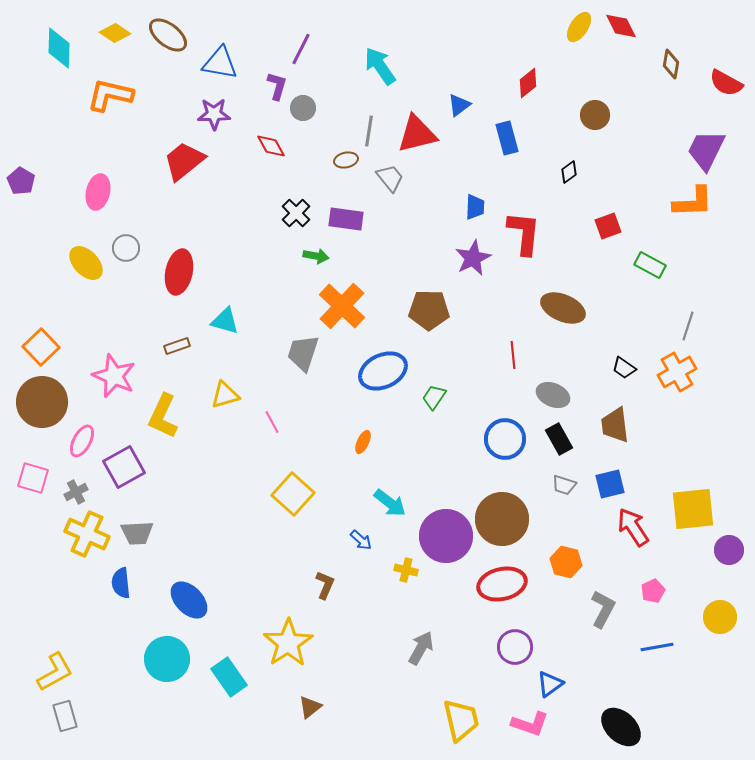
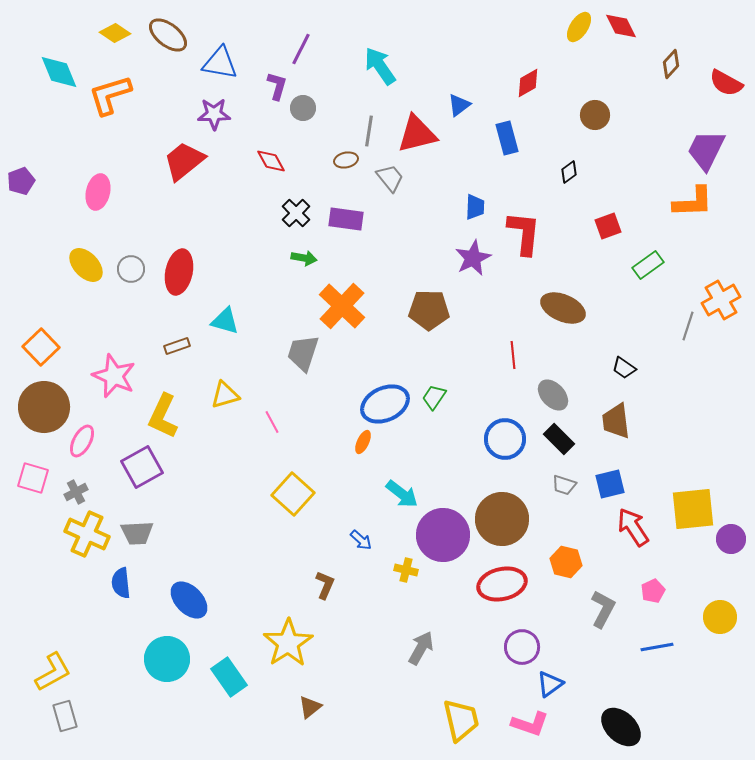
cyan diamond at (59, 48): moved 24 px down; rotated 24 degrees counterclockwise
brown diamond at (671, 64): rotated 32 degrees clockwise
red diamond at (528, 83): rotated 8 degrees clockwise
orange L-shape at (110, 95): rotated 30 degrees counterclockwise
red diamond at (271, 146): moved 15 px down
purple pentagon at (21, 181): rotated 20 degrees clockwise
gray circle at (126, 248): moved 5 px right, 21 px down
green arrow at (316, 256): moved 12 px left, 2 px down
yellow ellipse at (86, 263): moved 2 px down
green rectangle at (650, 265): moved 2 px left; rotated 64 degrees counterclockwise
blue ellipse at (383, 371): moved 2 px right, 33 px down
orange cross at (677, 372): moved 44 px right, 72 px up
gray ellipse at (553, 395): rotated 24 degrees clockwise
brown circle at (42, 402): moved 2 px right, 5 px down
brown trapezoid at (615, 425): moved 1 px right, 4 px up
black rectangle at (559, 439): rotated 16 degrees counterclockwise
purple square at (124, 467): moved 18 px right
cyan arrow at (390, 503): moved 12 px right, 9 px up
purple circle at (446, 536): moved 3 px left, 1 px up
purple circle at (729, 550): moved 2 px right, 11 px up
purple circle at (515, 647): moved 7 px right
yellow L-shape at (55, 672): moved 2 px left
